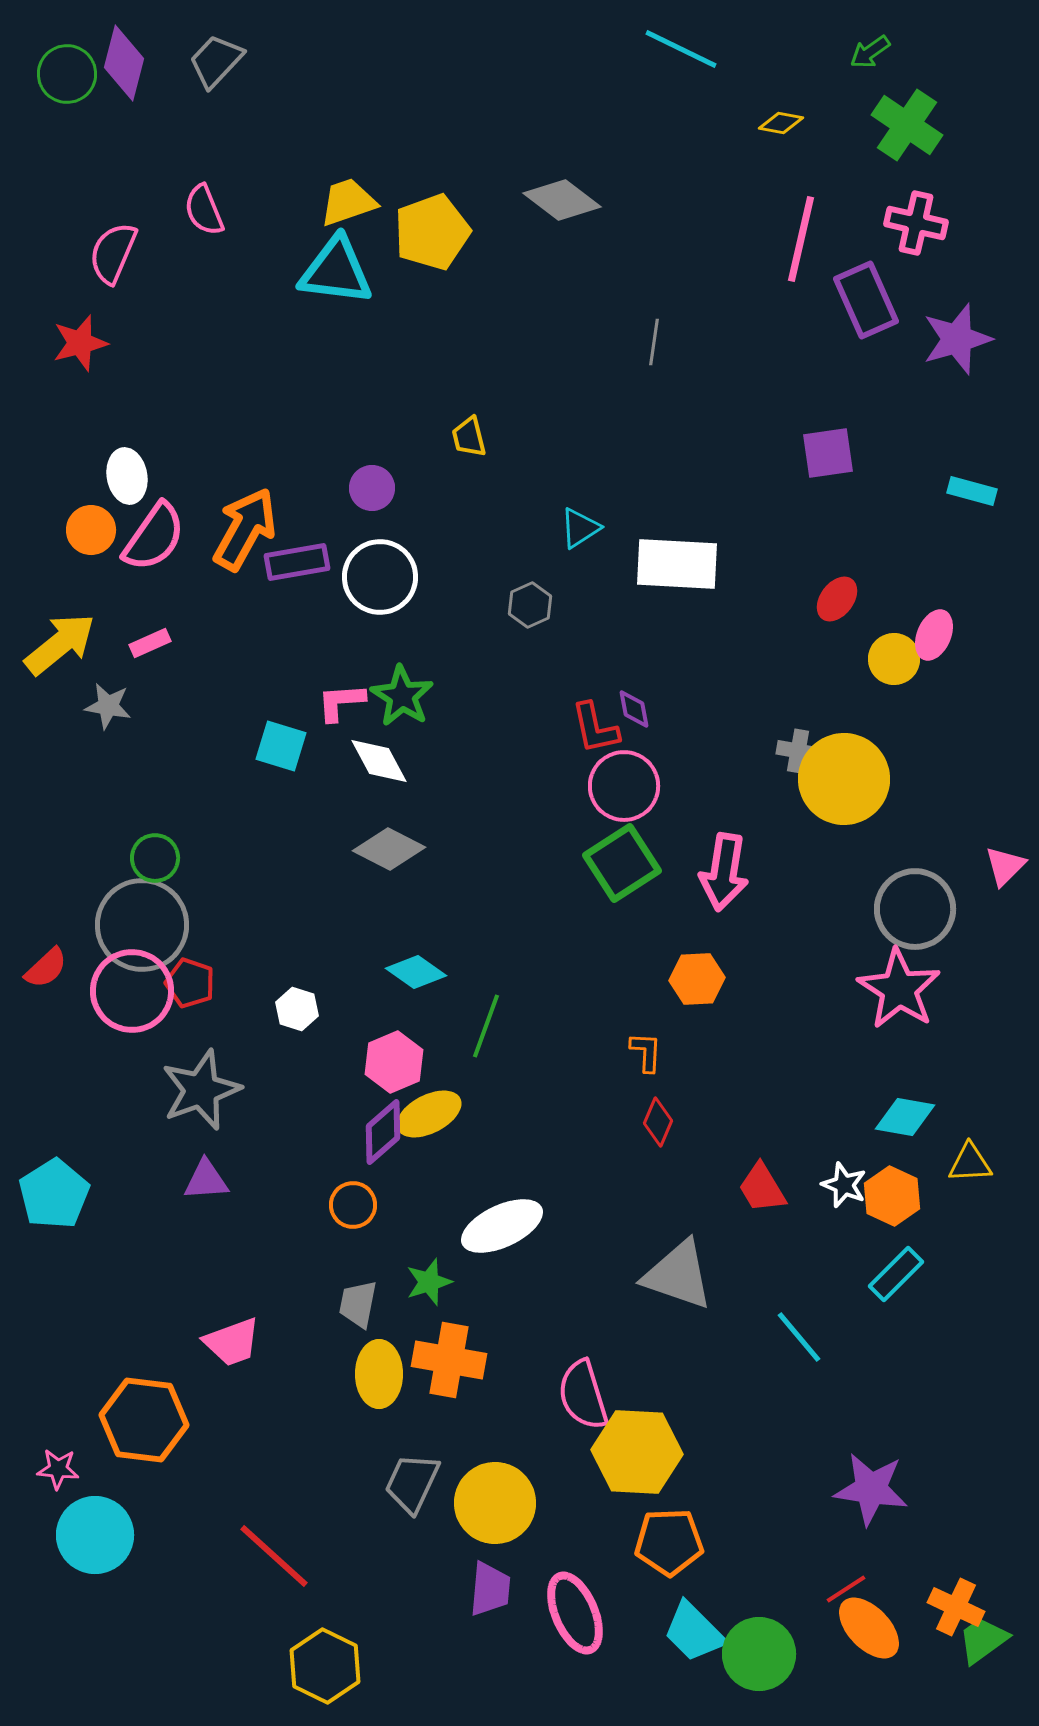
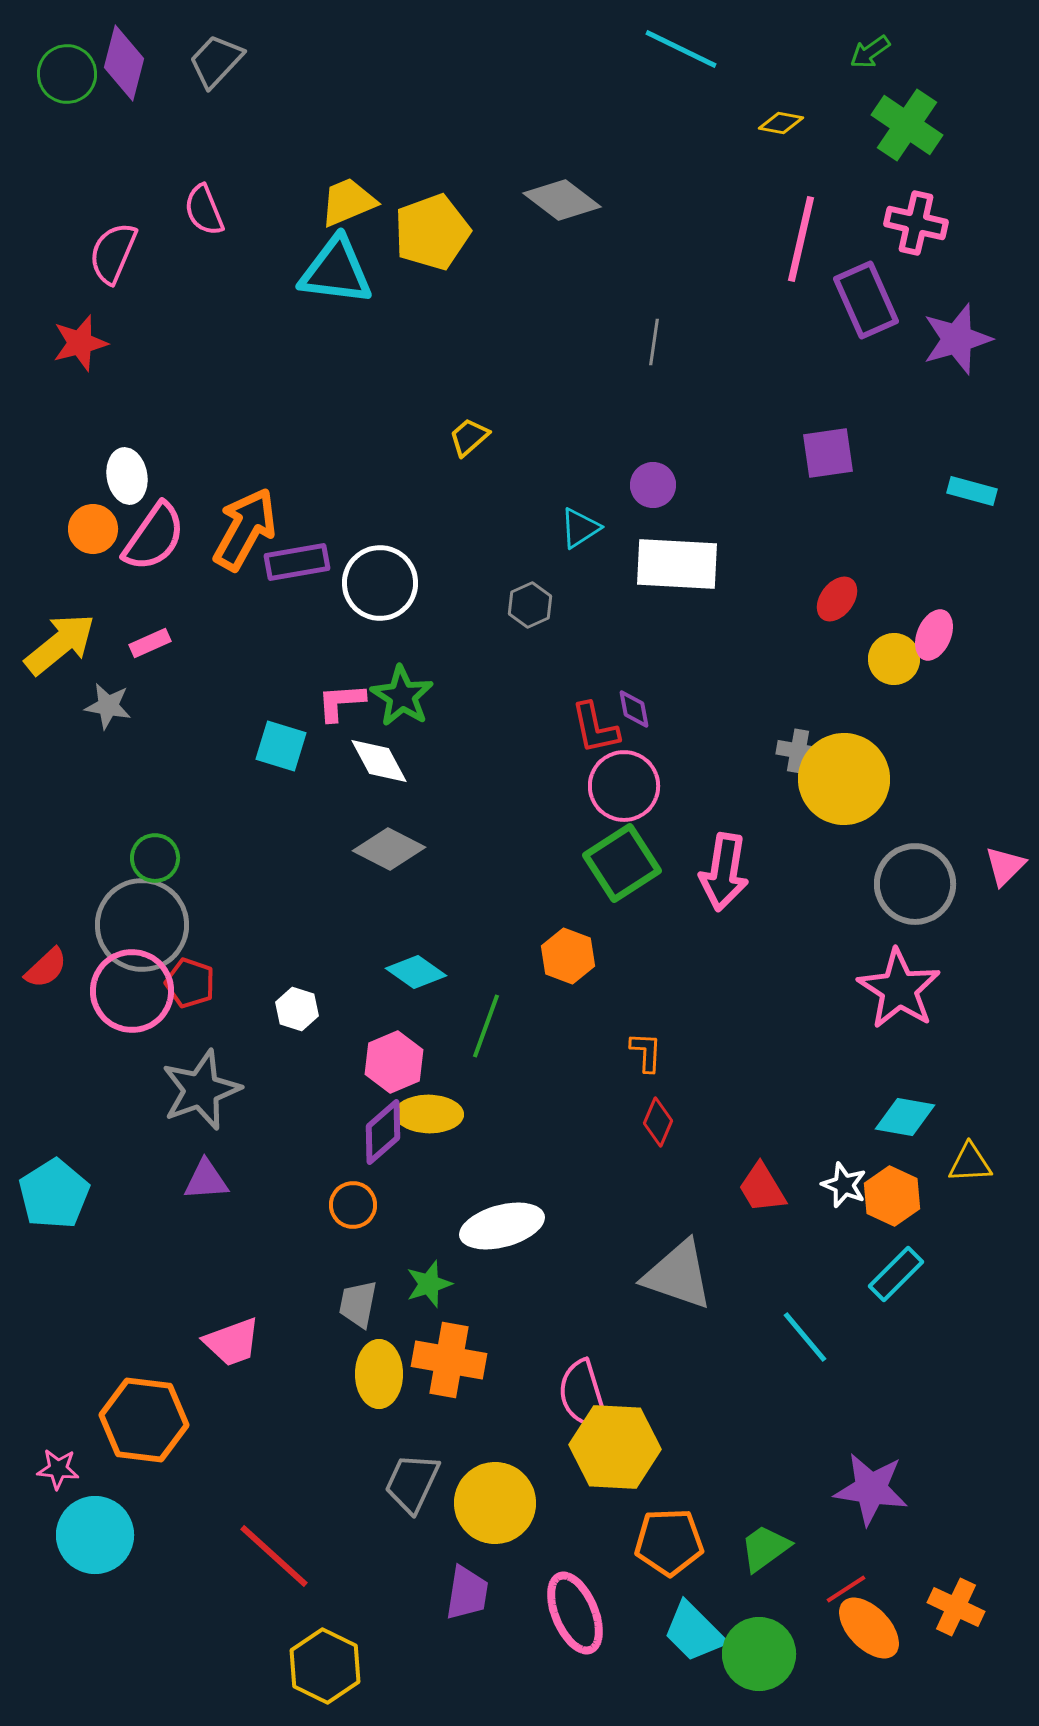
yellow trapezoid at (348, 202): rotated 4 degrees counterclockwise
yellow trapezoid at (469, 437): rotated 63 degrees clockwise
purple circle at (372, 488): moved 281 px right, 3 px up
orange circle at (91, 530): moved 2 px right, 1 px up
white circle at (380, 577): moved 6 px down
gray circle at (915, 909): moved 25 px up
orange hexagon at (697, 979): moved 129 px left, 23 px up; rotated 24 degrees clockwise
yellow ellipse at (429, 1114): rotated 28 degrees clockwise
white ellipse at (502, 1226): rotated 10 degrees clockwise
green star at (429, 1282): moved 2 px down
cyan line at (799, 1337): moved 6 px right
yellow hexagon at (637, 1452): moved 22 px left, 5 px up
purple trapezoid at (490, 1589): moved 23 px left, 4 px down; rotated 4 degrees clockwise
green trapezoid at (983, 1640): moved 218 px left, 92 px up
